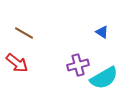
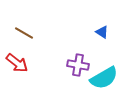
purple cross: rotated 25 degrees clockwise
